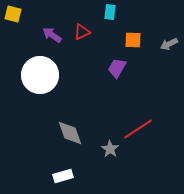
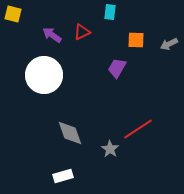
orange square: moved 3 px right
white circle: moved 4 px right
